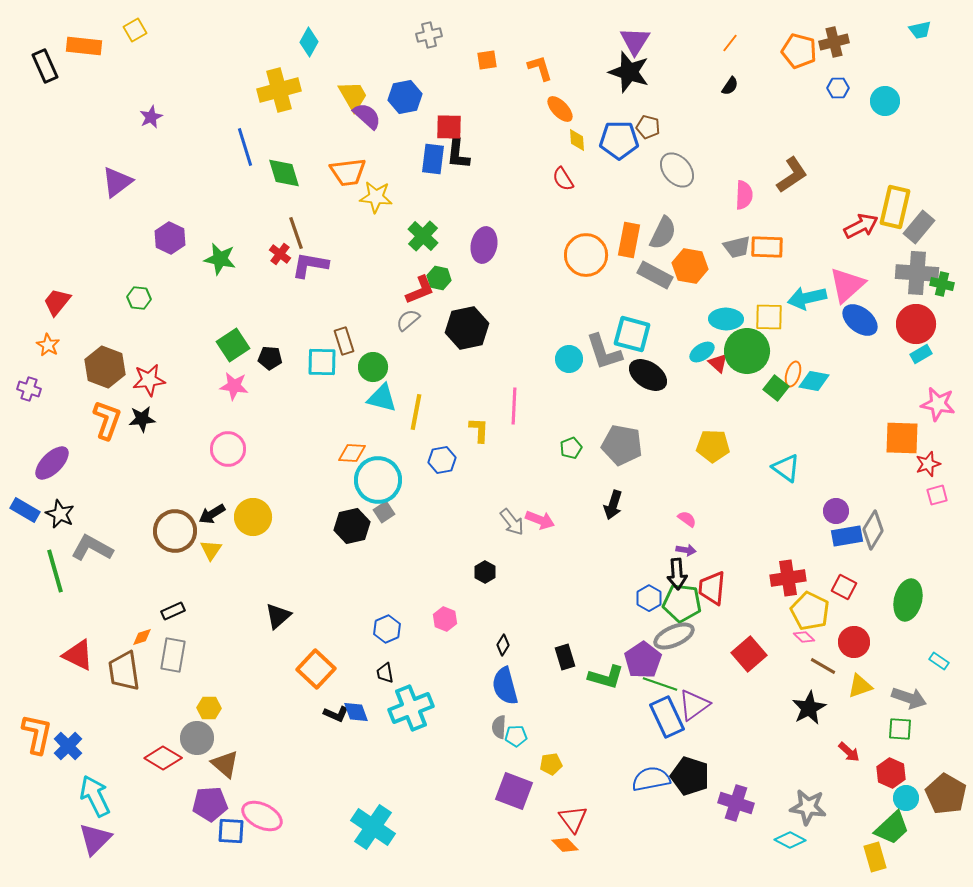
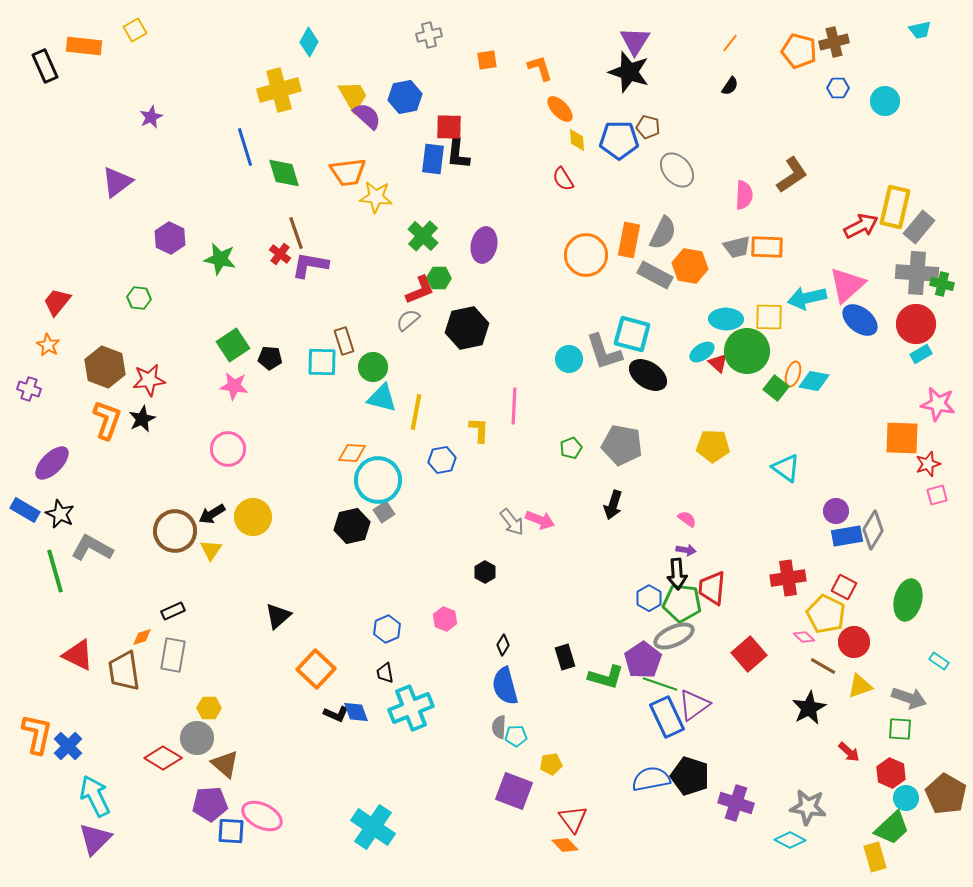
green hexagon at (439, 278): rotated 10 degrees counterclockwise
black star at (142, 419): rotated 20 degrees counterclockwise
yellow pentagon at (810, 611): moved 16 px right, 3 px down
